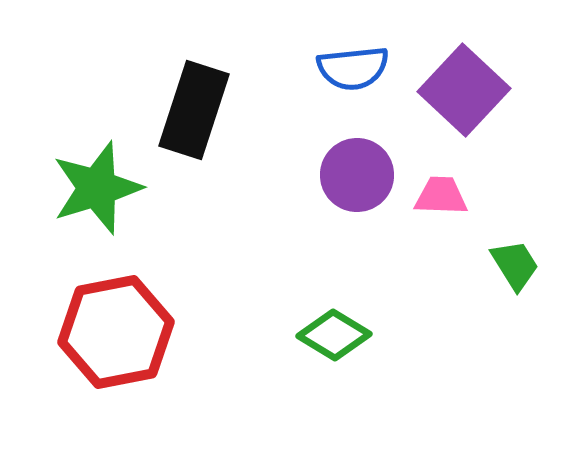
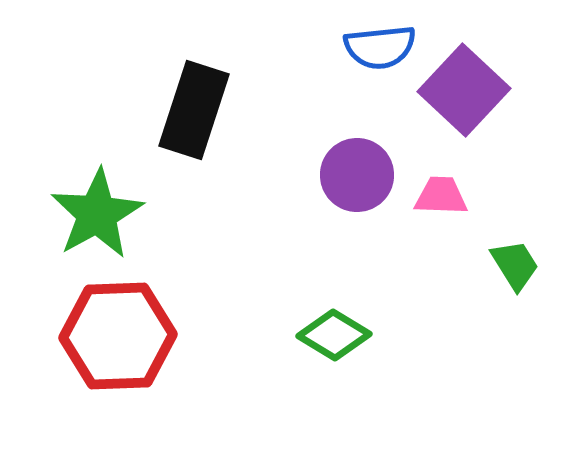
blue semicircle: moved 27 px right, 21 px up
green star: moved 26 px down; rotated 12 degrees counterclockwise
red hexagon: moved 2 px right, 4 px down; rotated 9 degrees clockwise
